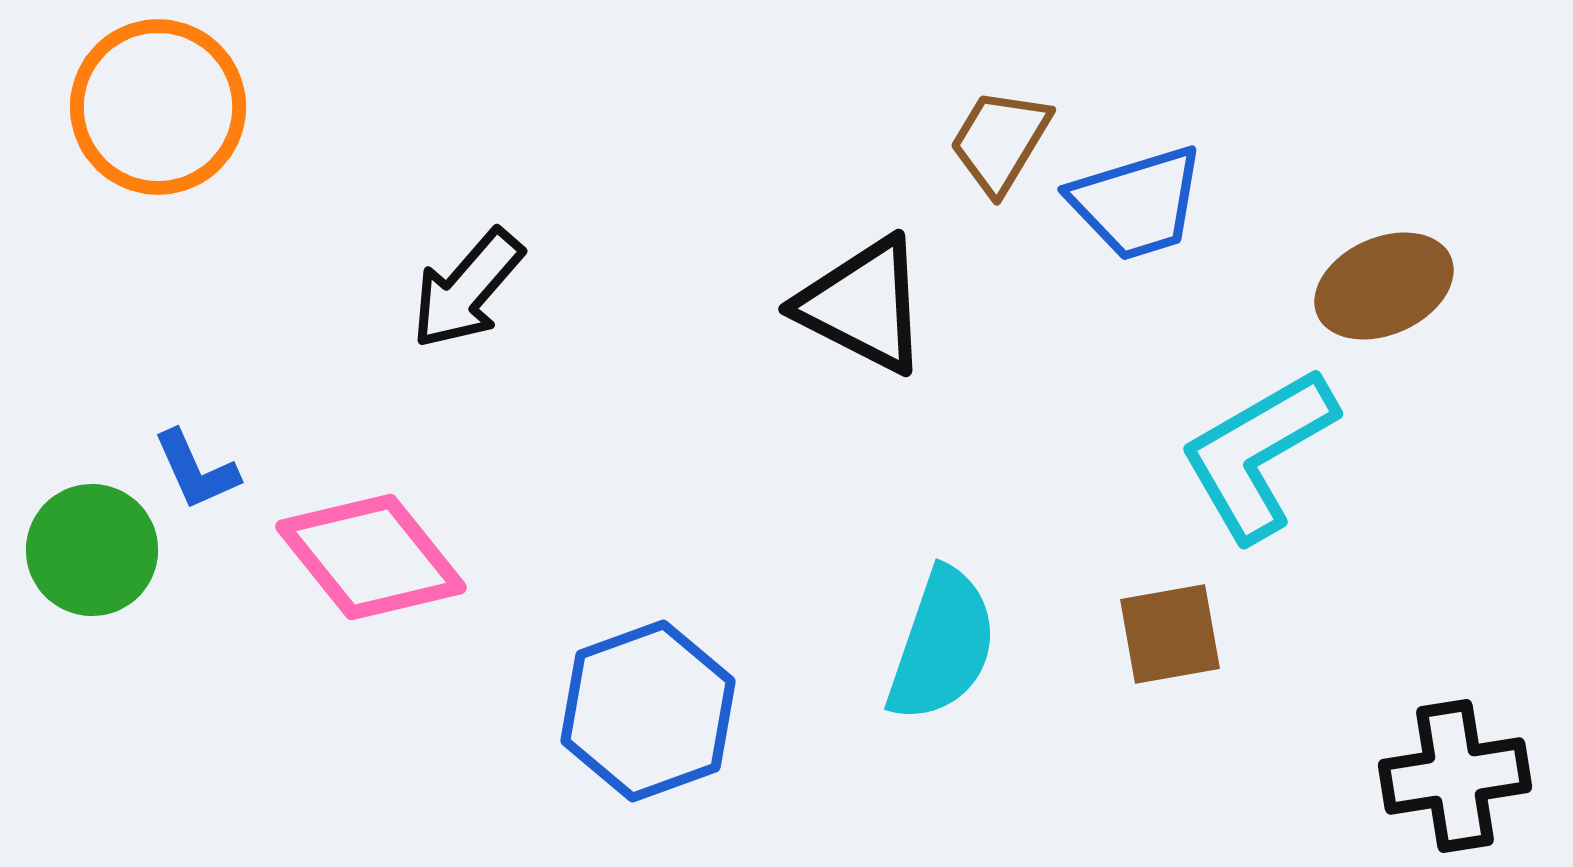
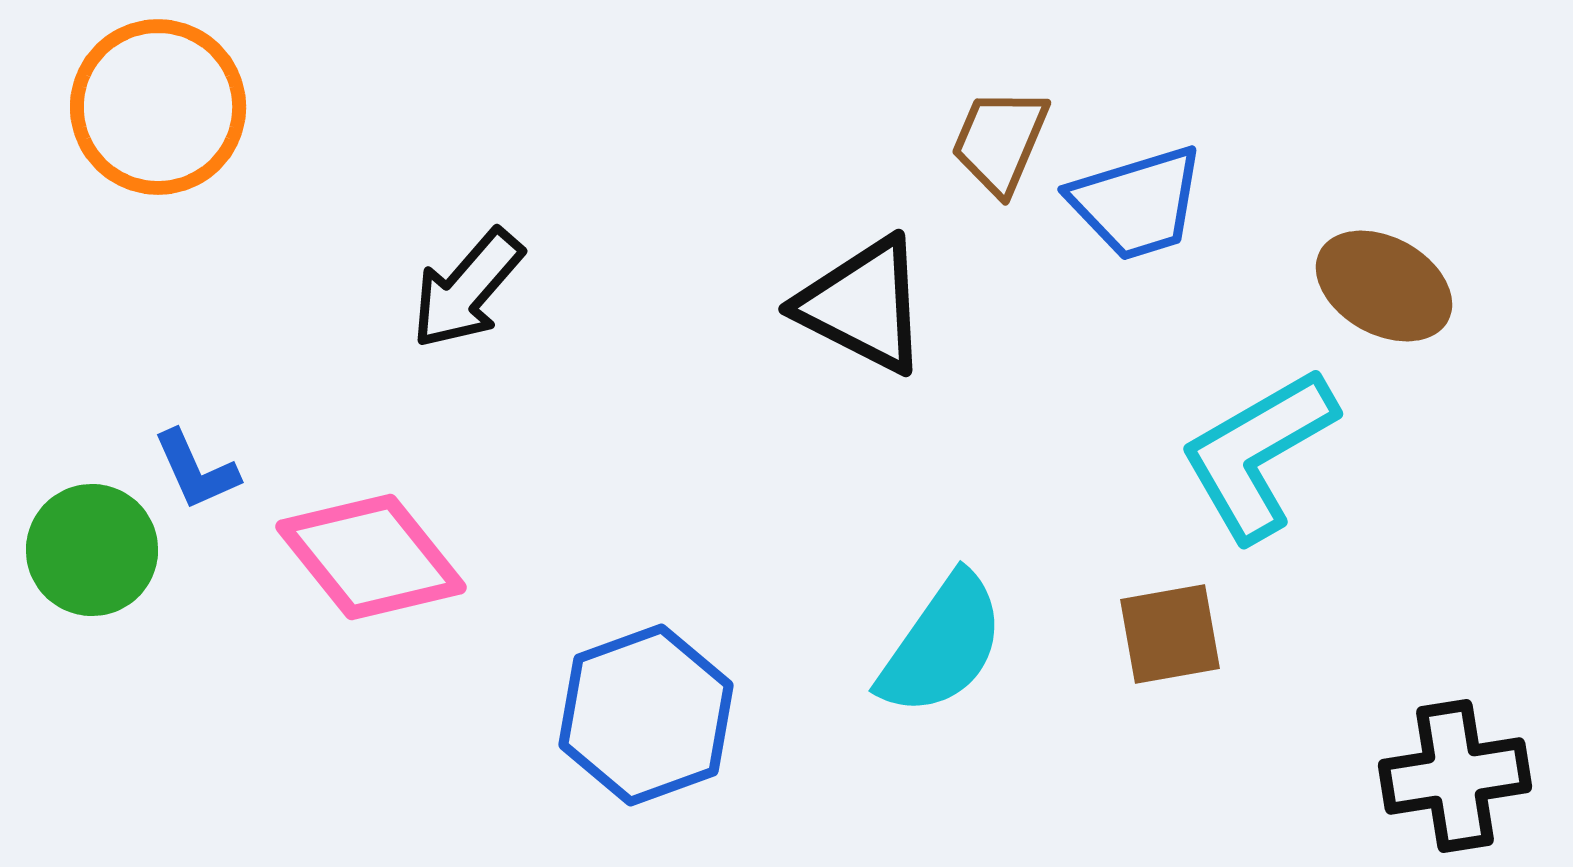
brown trapezoid: rotated 8 degrees counterclockwise
brown ellipse: rotated 53 degrees clockwise
cyan semicircle: rotated 16 degrees clockwise
blue hexagon: moved 2 px left, 4 px down
